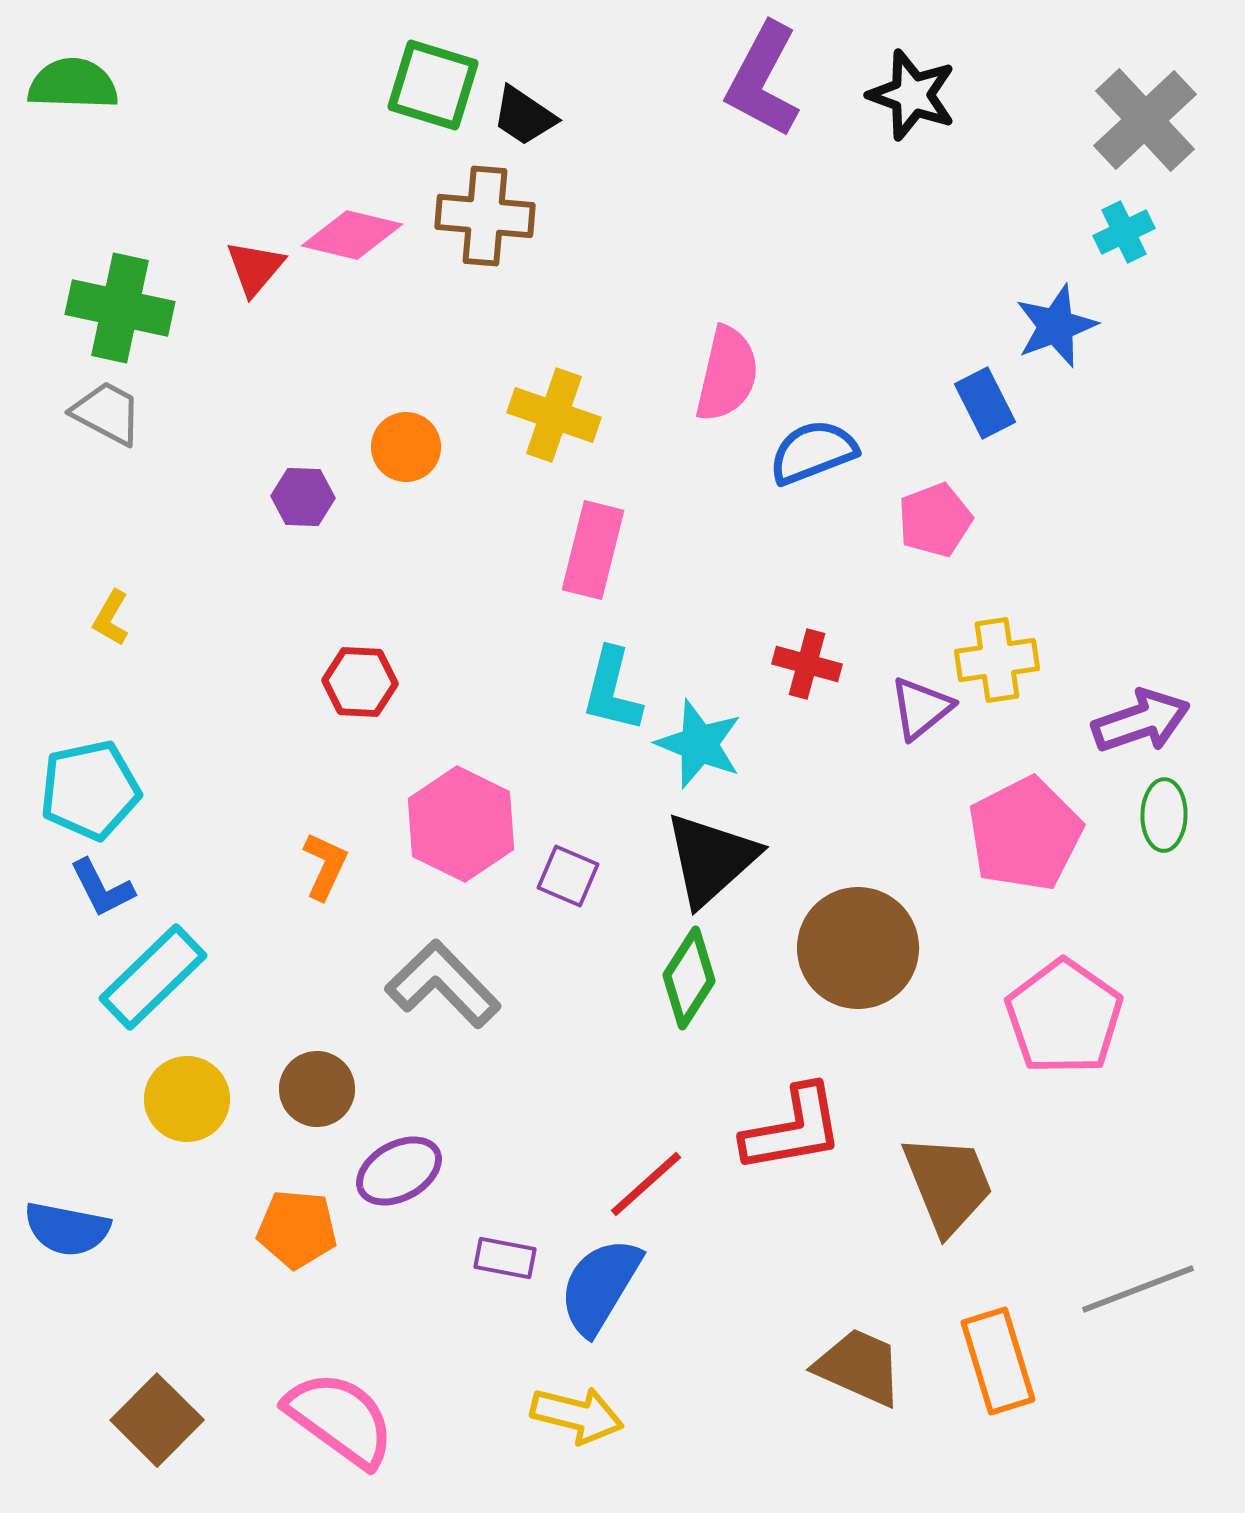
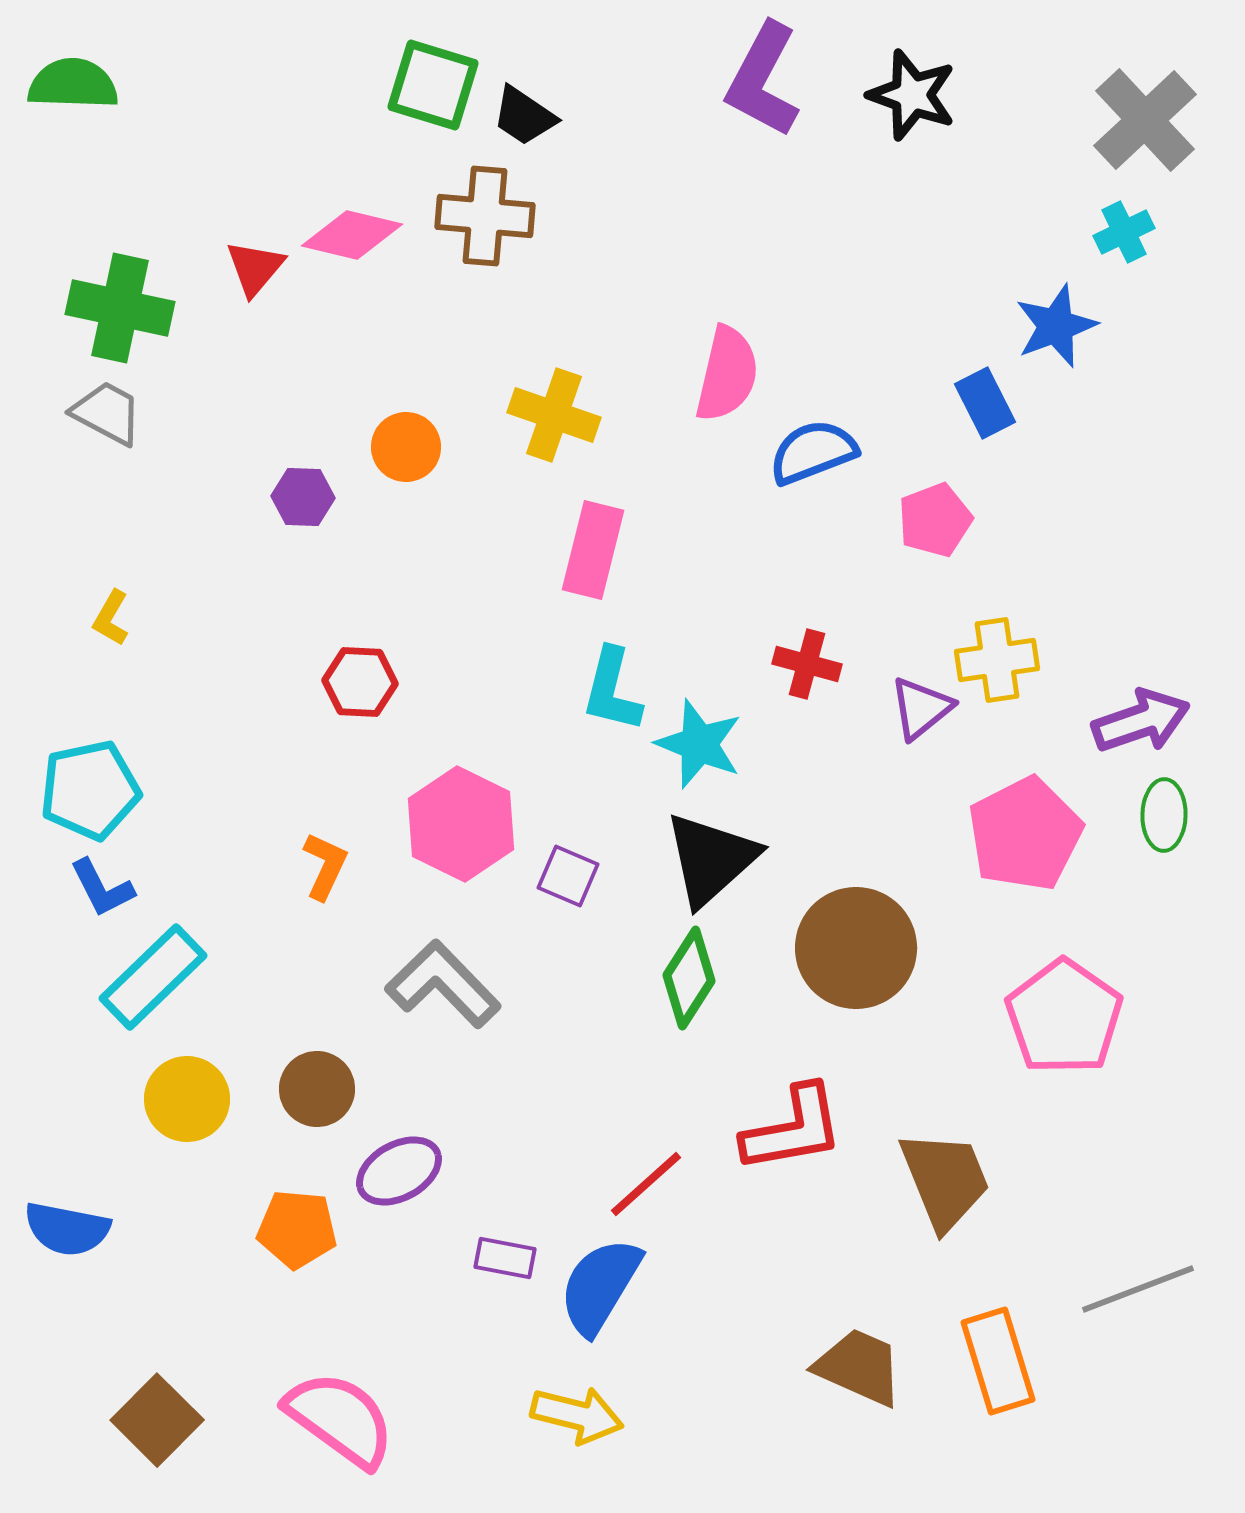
brown circle at (858, 948): moved 2 px left
brown trapezoid at (948, 1184): moved 3 px left, 4 px up
